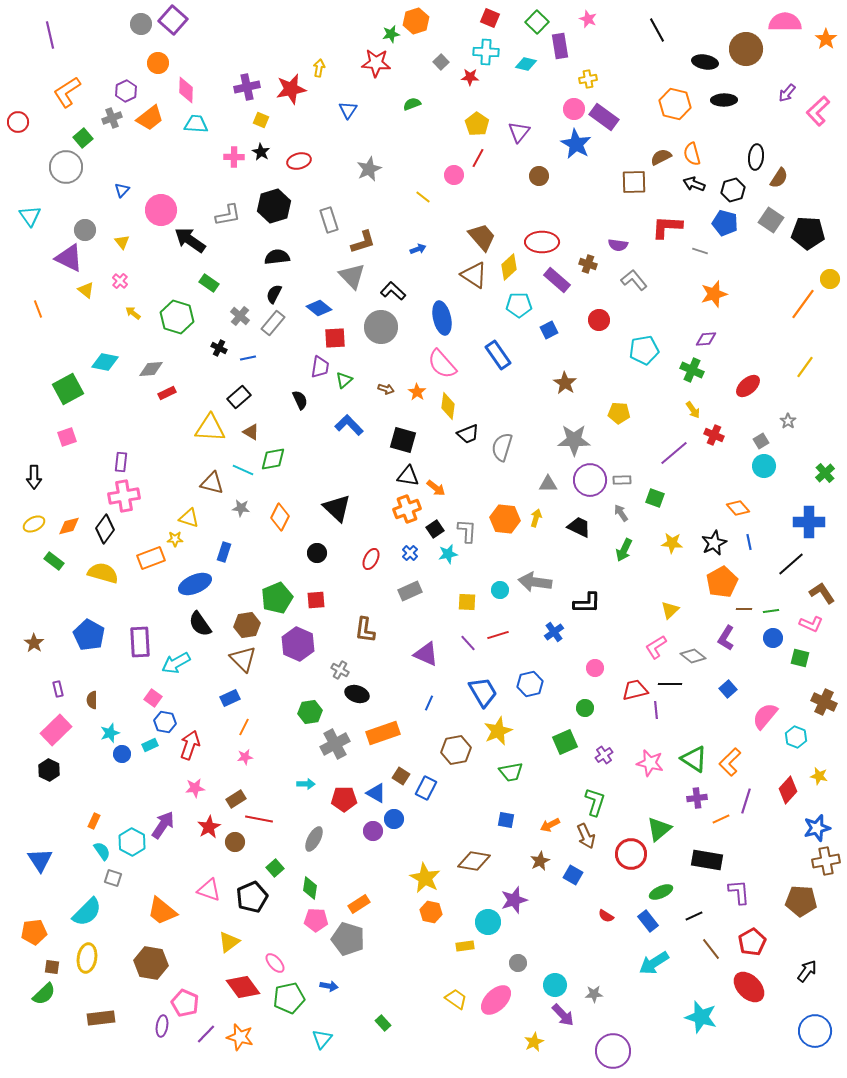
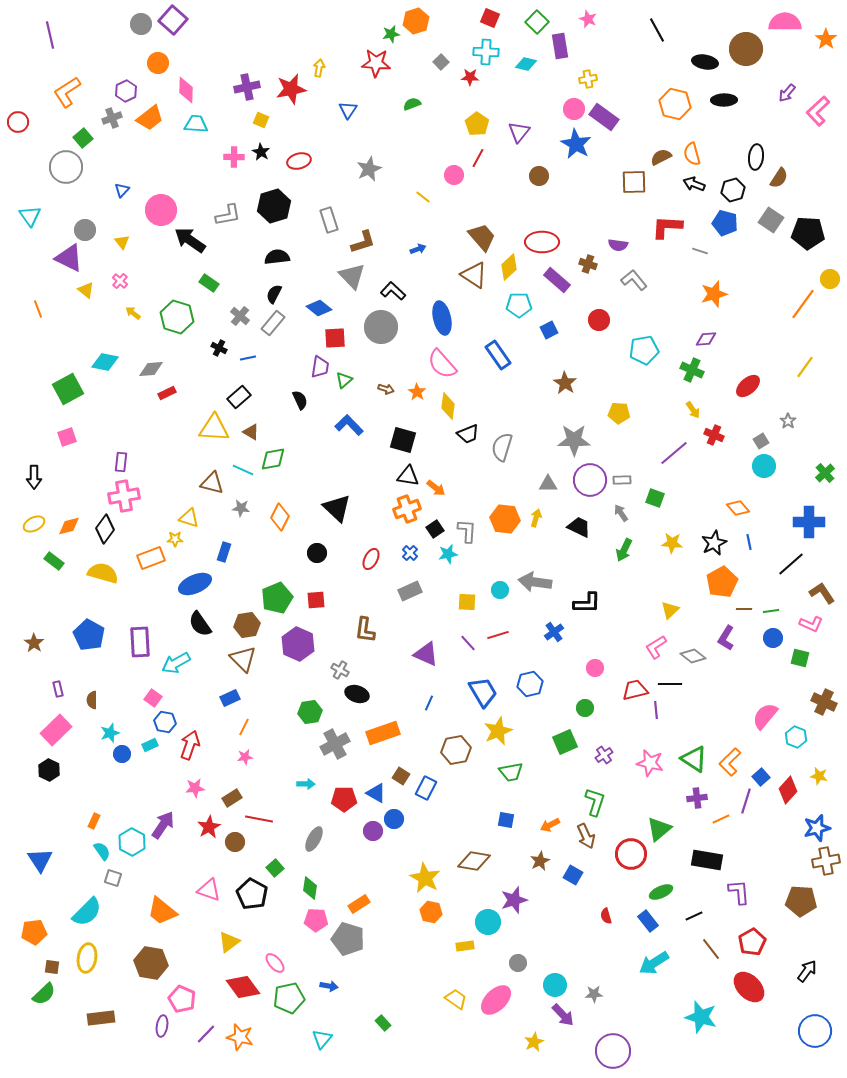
yellow triangle at (210, 428): moved 4 px right
blue square at (728, 689): moved 33 px right, 88 px down
brown rectangle at (236, 799): moved 4 px left, 1 px up
black pentagon at (252, 897): moved 3 px up; rotated 20 degrees counterclockwise
red semicircle at (606, 916): rotated 42 degrees clockwise
pink pentagon at (185, 1003): moved 3 px left, 4 px up
